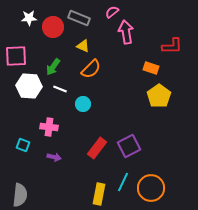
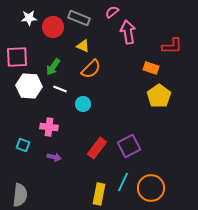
pink arrow: moved 2 px right
pink square: moved 1 px right, 1 px down
